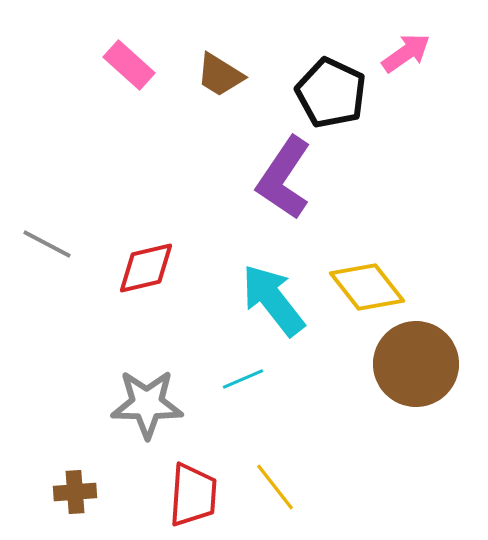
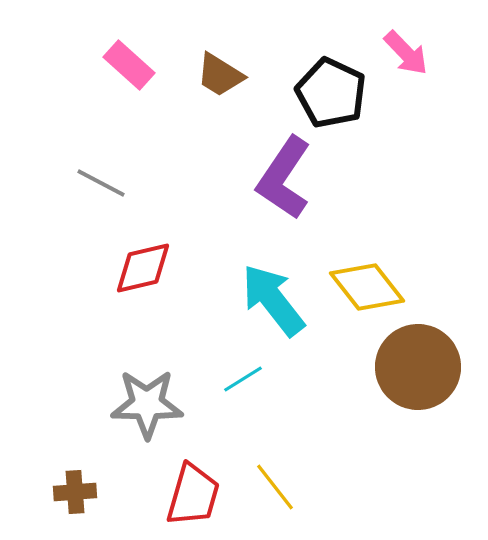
pink arrow: rotated 81 degrees clockwise
gray line: moved 54 px right, 61 px up
red diamond: moved 3 px left
brown circle: moved 2 px right, 3 px down
cyan line: rotated 9 degrees counterclockwise
red trapezoid: rotated 12 degrees clockwise
